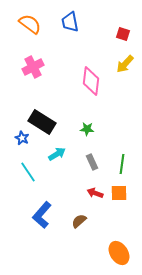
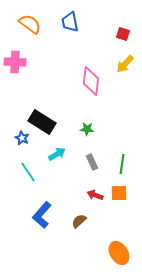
pink cross: moved 18 px left, 5 px up; rotated 30 degrees clockwise
red arrow: moved 2 px down
